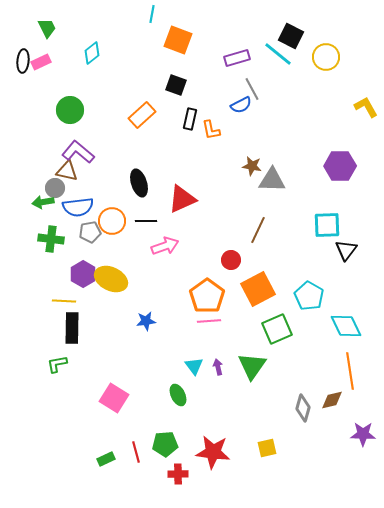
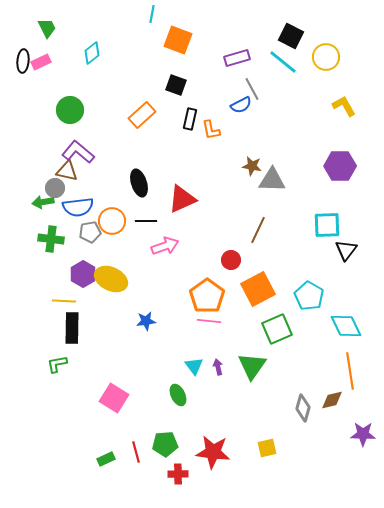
cyan line at (278, 54): moved 5 px right, 8 px down
yellow L-shape at (366, 107): moved 22 px left, 1 px up
pink line at (209, 321): rotated 10 degrees clockwise
